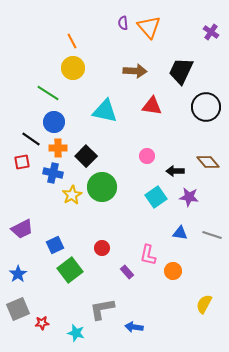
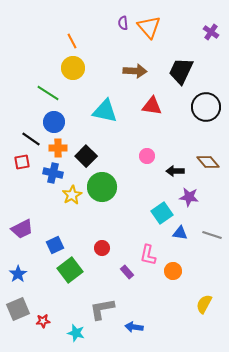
cyan square: moved 6 px right, 16 px down
red star: moved 1 px right, 2 px up
